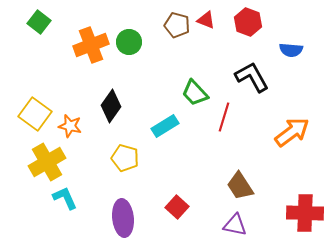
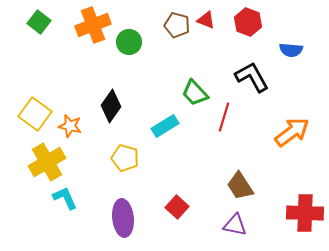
orange cross: moved 2 px right, 20 px up
